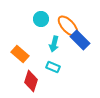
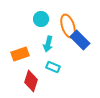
orange ellipse: rotated 25 degrees clockwise
cyan arrow: moved 6 px left
orange rectangle: rotated 60 degrees counterclockwise
